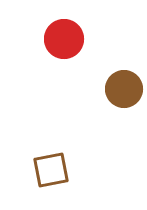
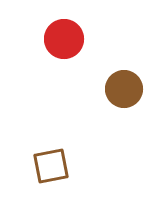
brown square: moved 4 px up
